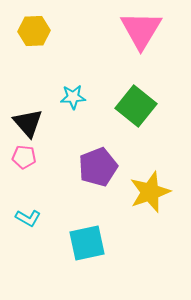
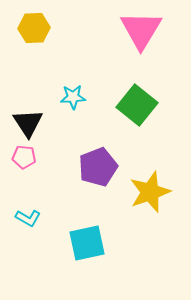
yellow hexagon: moved 3 px up
green square: moved 1 px right, 1 px up
black triangle: rotated 8 degrees clockwise
